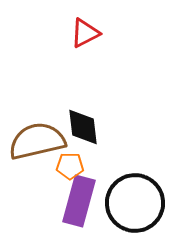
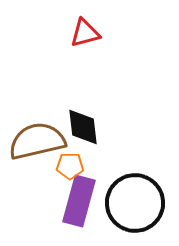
red triangle: rotated 12 degrees clockwise
